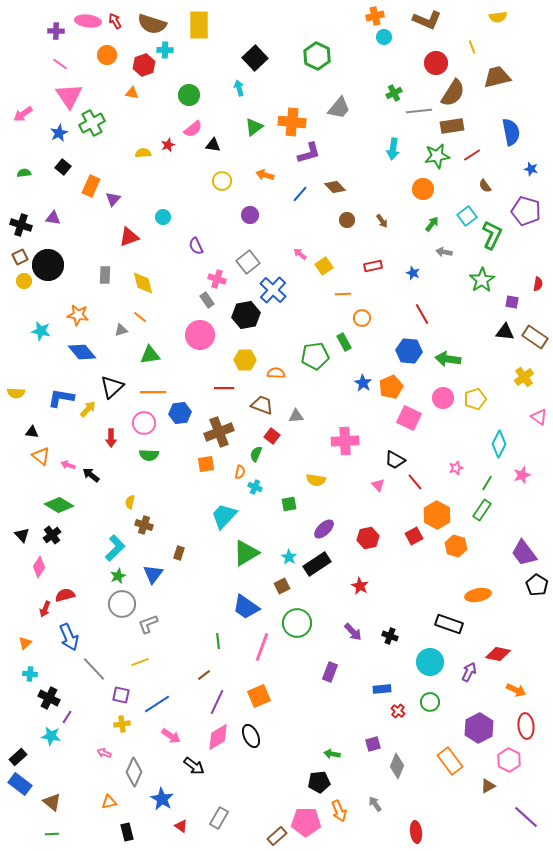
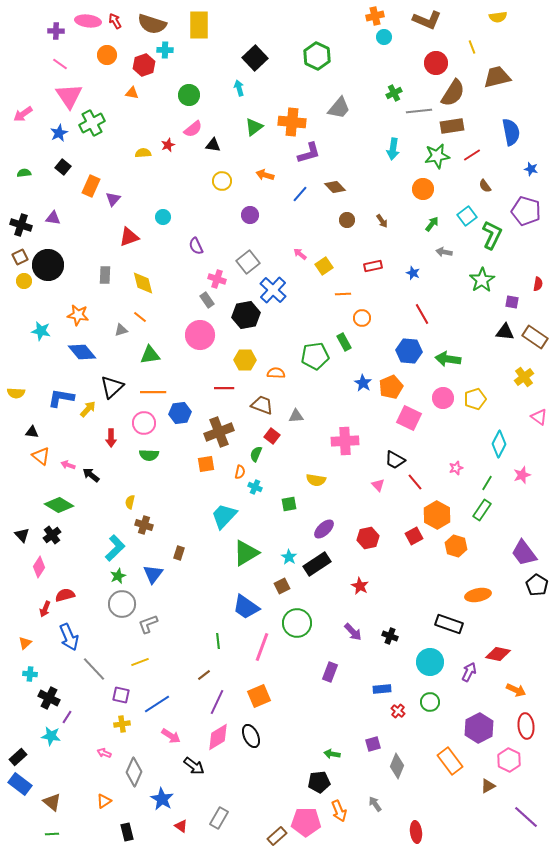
orange triangle at (109, 802): moved 5 px left, 1 px up; rotated 21 degrees counterclockwise
